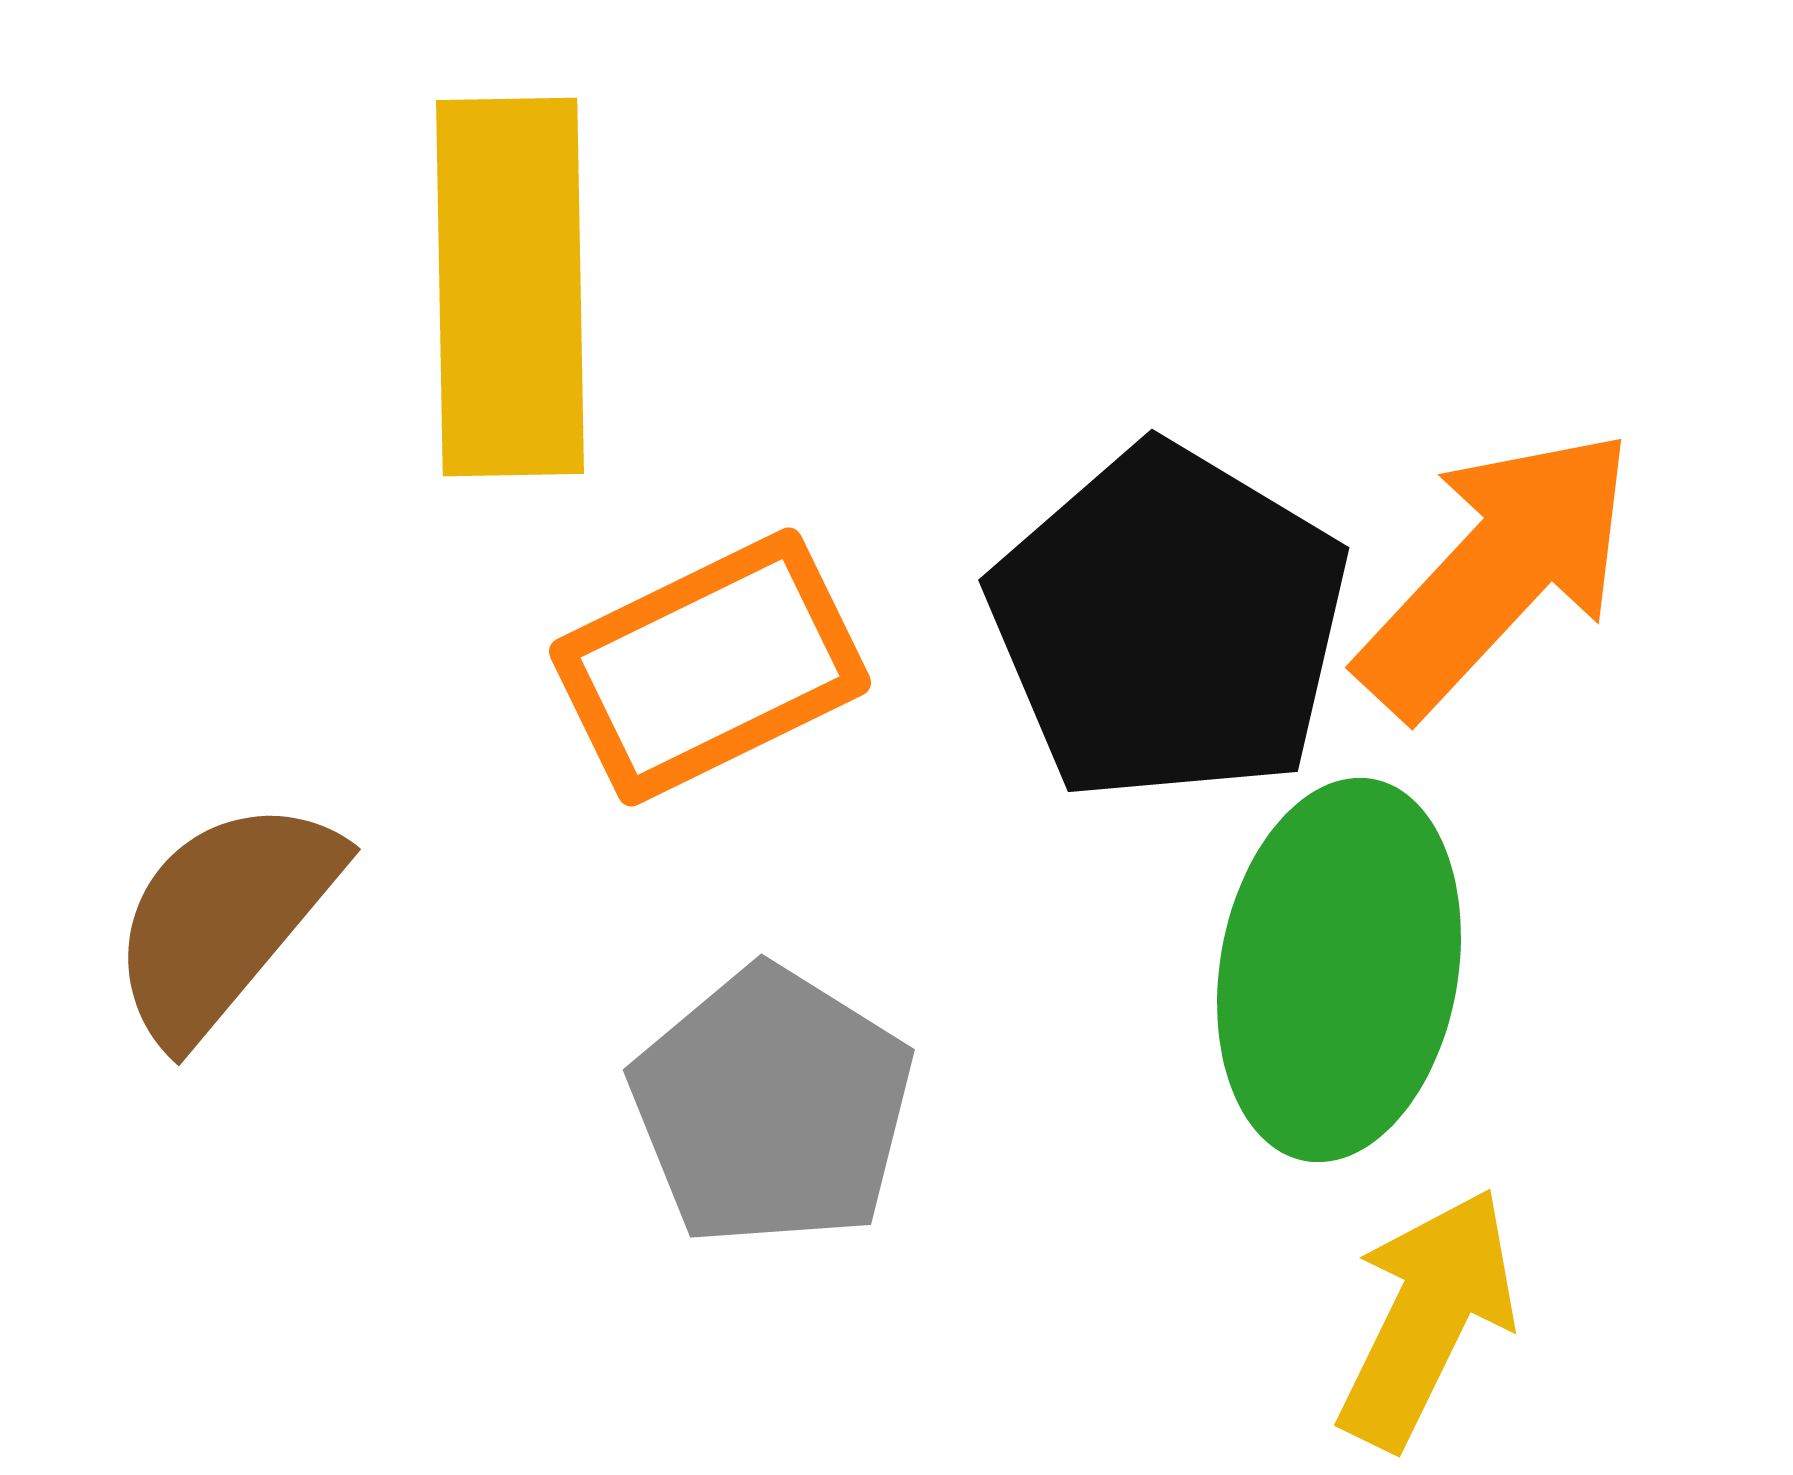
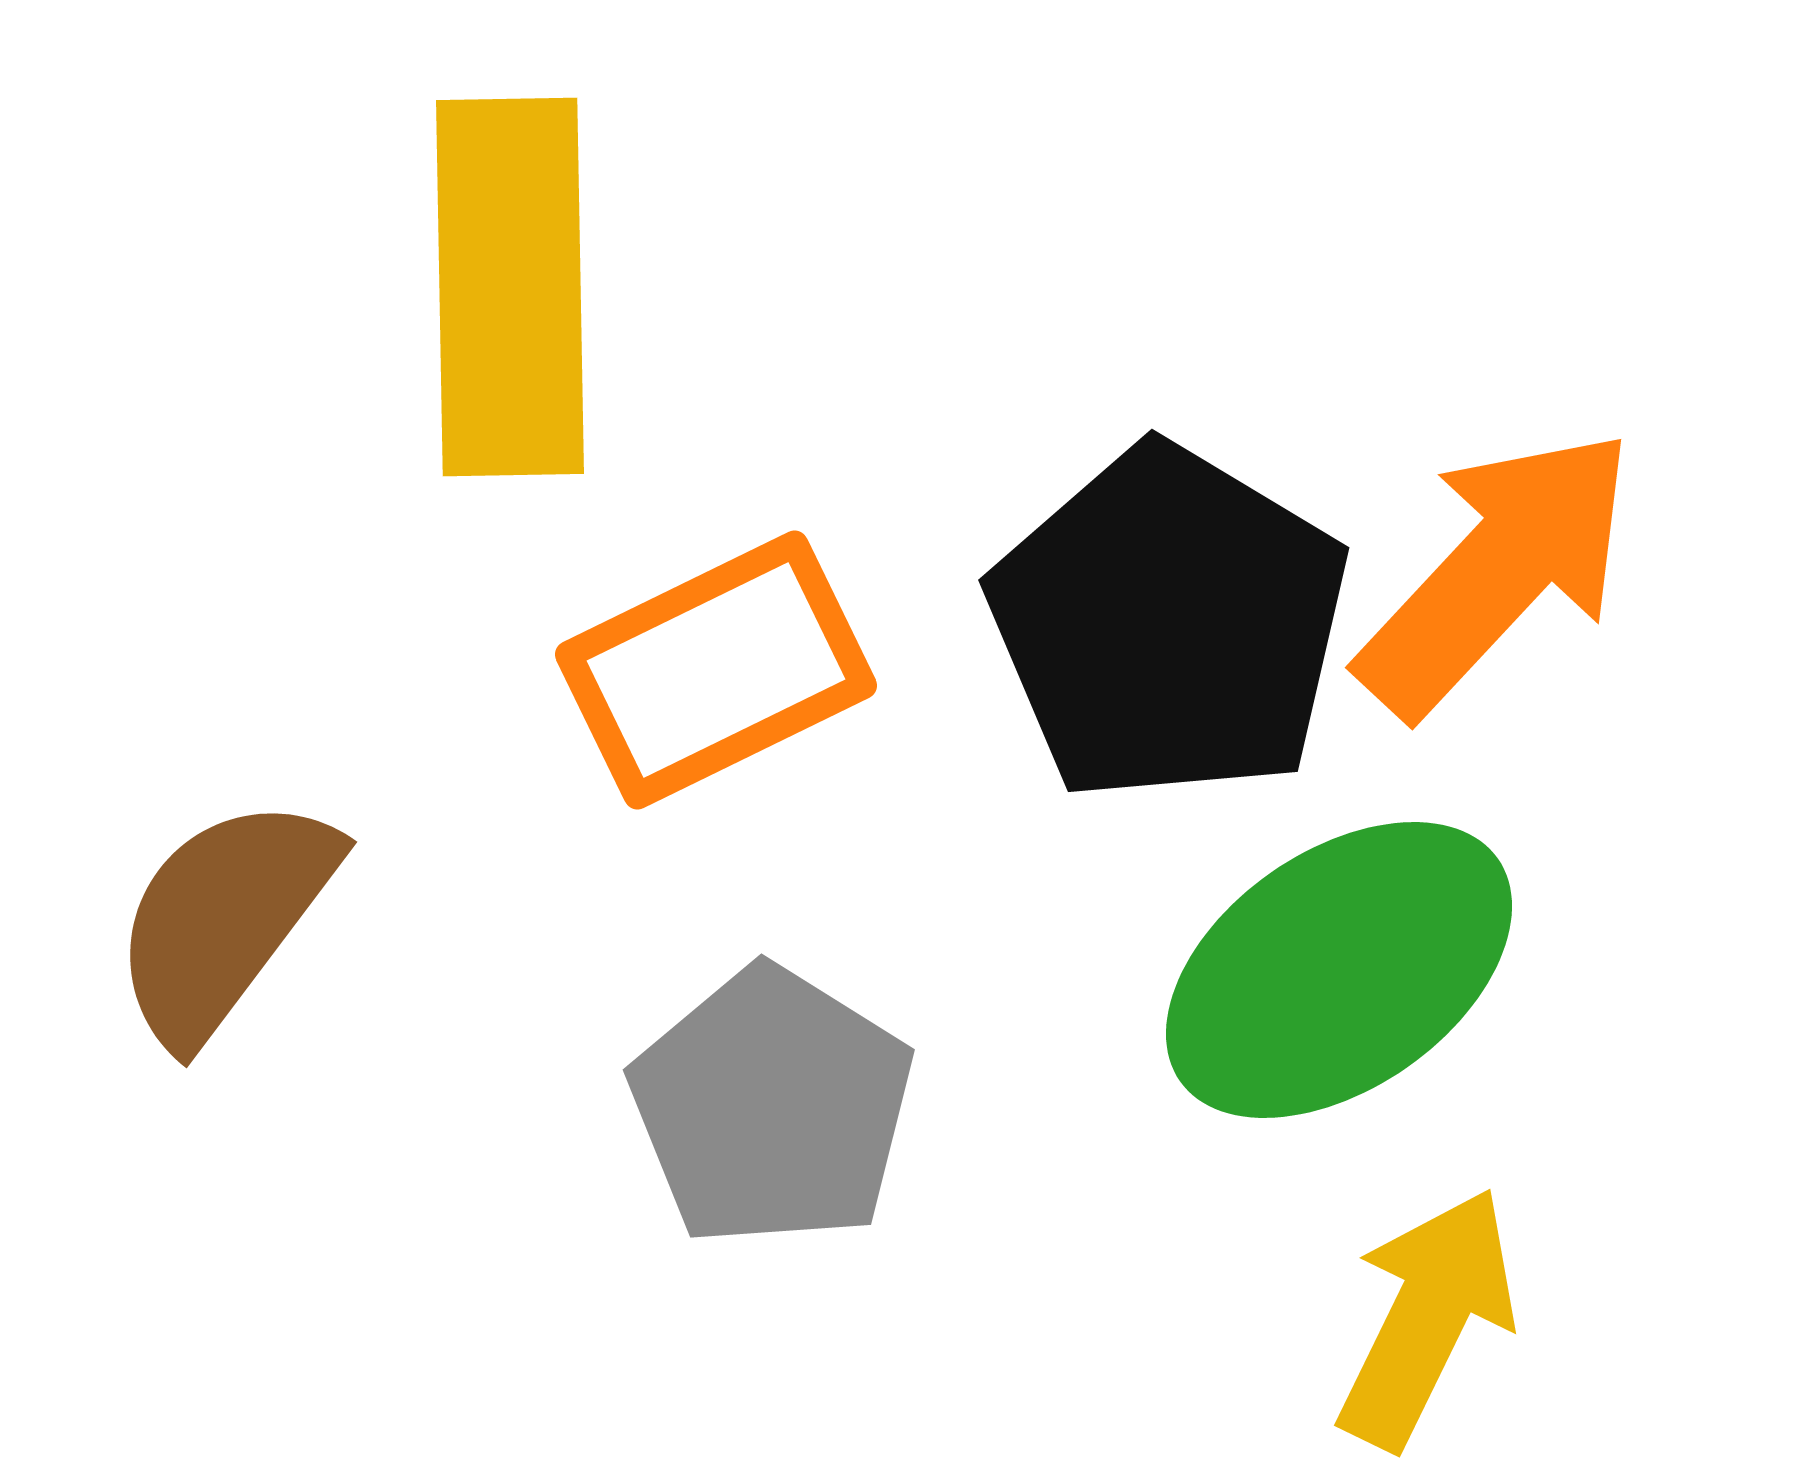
orange rectangle: moved 6 px right, 3 px down
brown semicircle: rotated 3 degrees counterclockwise
green ellipse: rotated 45 degrees clockwise
